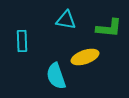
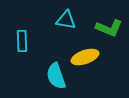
green L-shape: rotated 16 degrees clockwise
